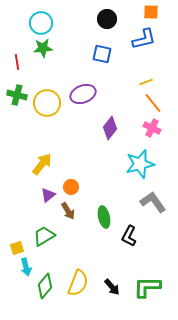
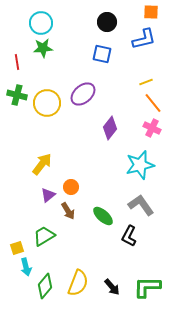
black circle: moved 3 px down
purple ellipse: rotated 20 degrees counterclockwise
cyan star: moved 1 px down
gray L-shape: moved 12 px left, 3 px down
green ellipse: moved 1 px left, 1 px up; rotated 35 degrees counterclockwise
